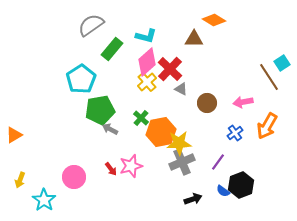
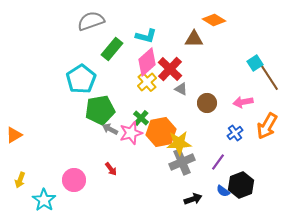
gray semicircle: moved 4 px up; rotated 16 degrees clockwise
cyan square: moved 27 px left
pink star: moved 33 px up
pink circle: moved 3 px down
